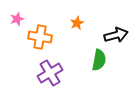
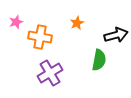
pink star: moved 1 px left, 3 px down
